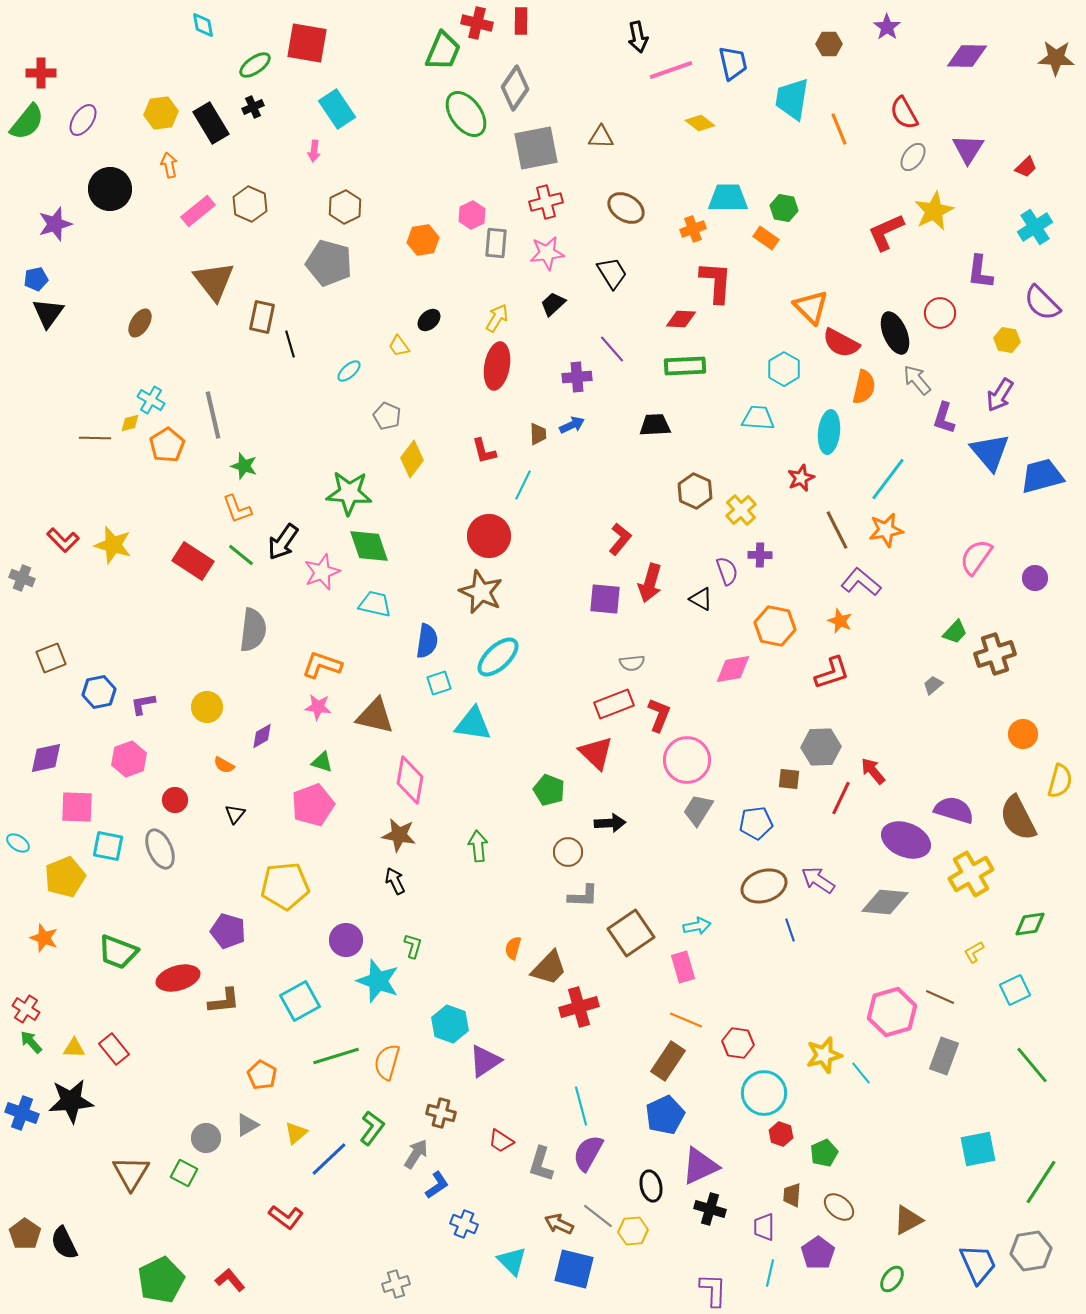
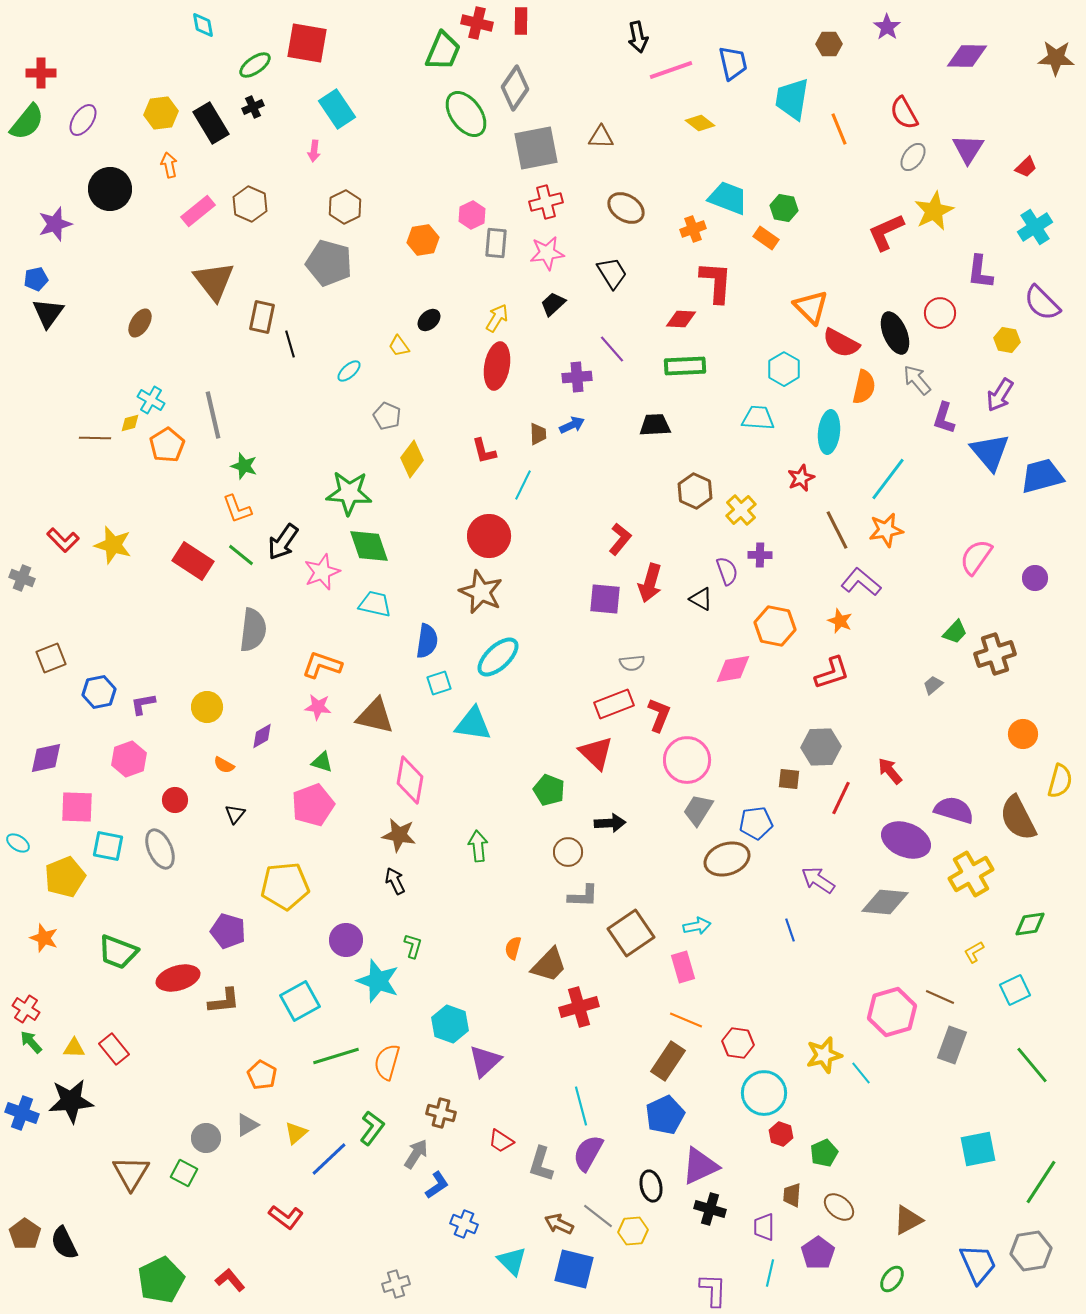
cyan trapezoid at (728, 198): rotated 21 degrees clockwise
red arrow at (873, 771): moved 17 px right
brown ellipse at (764, 886): moved 37 px left, 27 px up
brown trapezoid at (549, 968): moved 3 px up
gray rectangle at (944, 1056): moved 8 px right, 11 px up
purple triangle at (485, 1061): rotated 9 degrees counterclockwise
